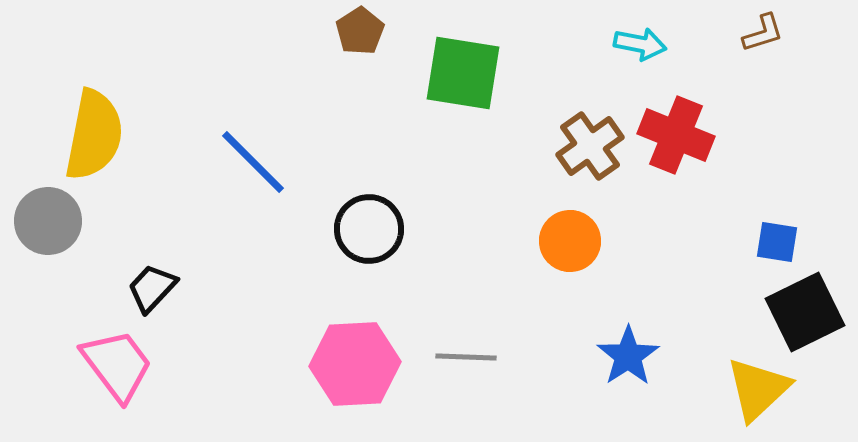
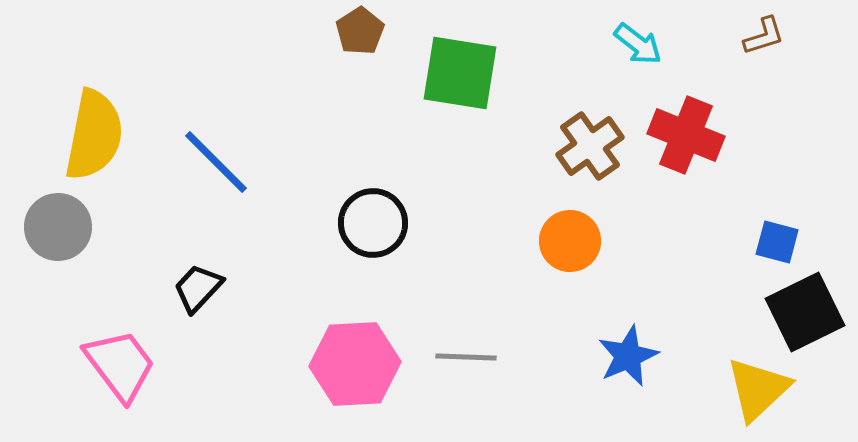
brown L-shape: moved 1 px right, 3 px down
cyan arrow: moved 2 px left; rotated 27 degrees clockwise
green square: moved 3 px left
red cross: moved 10 px right
blue line: moved 37 px left
gray circle: moved 10 px right, 6 px down
black circle: moved 4 px right, 6 px up
blue square: rotated 6 degrees clockwise
black trapezoid: moved 46 px right
blue star: rotated 10 degrees clockwise
pink trapezoid: moved 3 px right
